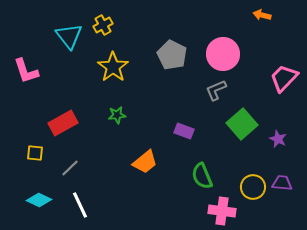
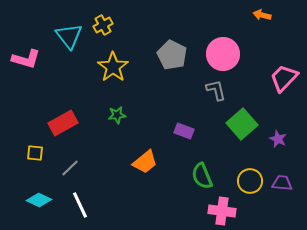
pink L-shape: moved 12 px up; rotated 56 degrees counterclockwise
gray L-shape: rotated 100 degrees clockwise
yellow circle: moved 3 px left, 6 px up
